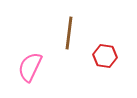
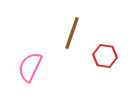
brown line: moved 3 px right; rotated 12 degrees clockwise
